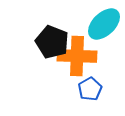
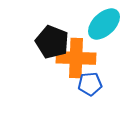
orange cross: moved 1 px left, 2 px down
blue pentagon: moved 5 px up; rotated 25 degrees clockwise
